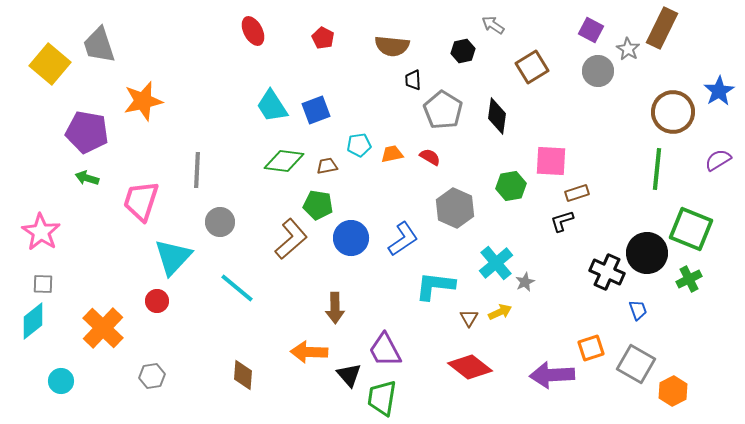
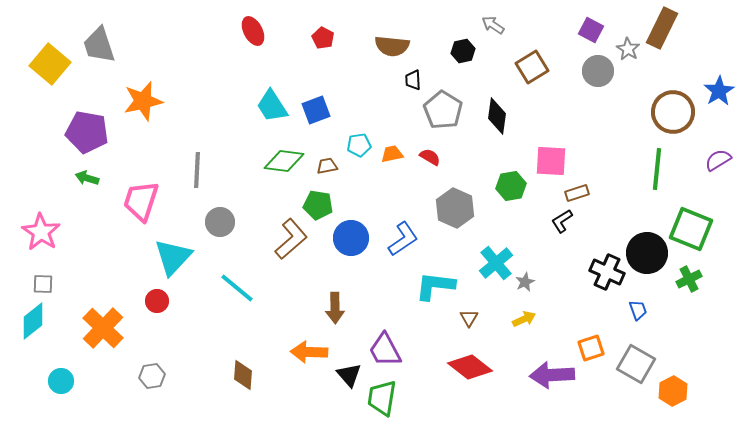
black L-shape at (562, 221): rotated 15 degrees counterclockwise
yellow arrow at (500, 312): moved 24 px right, 7 px down
